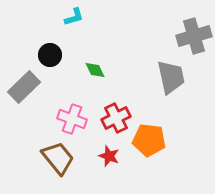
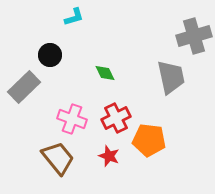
green diamond: moved 10 px right, 3 px down
